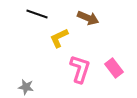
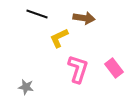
brown arrow: moved 4 px left; rotated 15 degrees counterclockwise
pink L-shape: moved 2 px left
